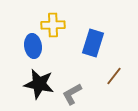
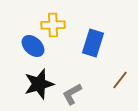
blue ellipse: rotated 40 degrees counterclockwise
brown line: moved 6 px right, 4 px down
black star: rotated 28 degrees counterclockwise
